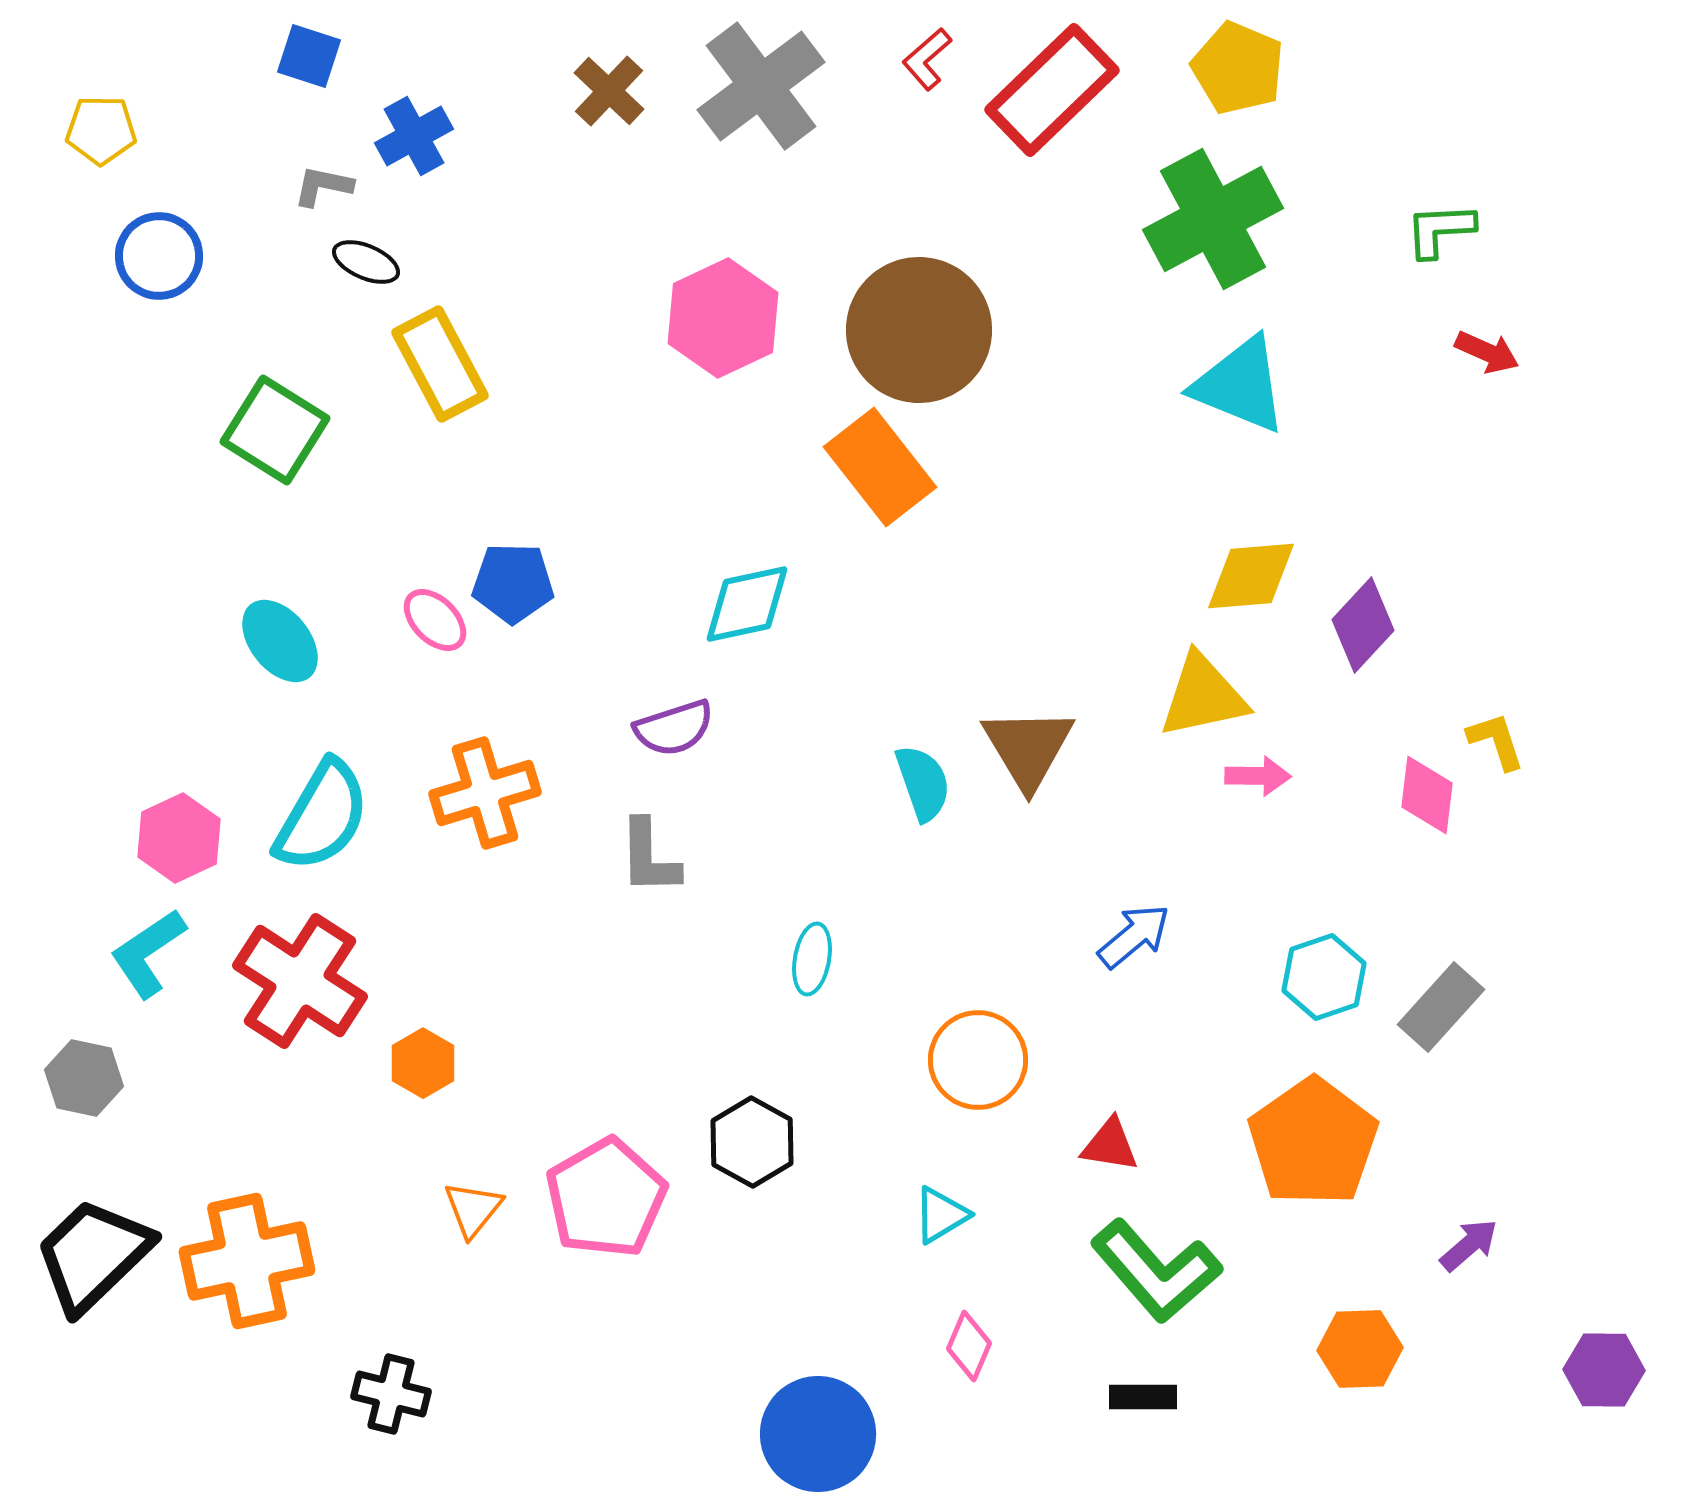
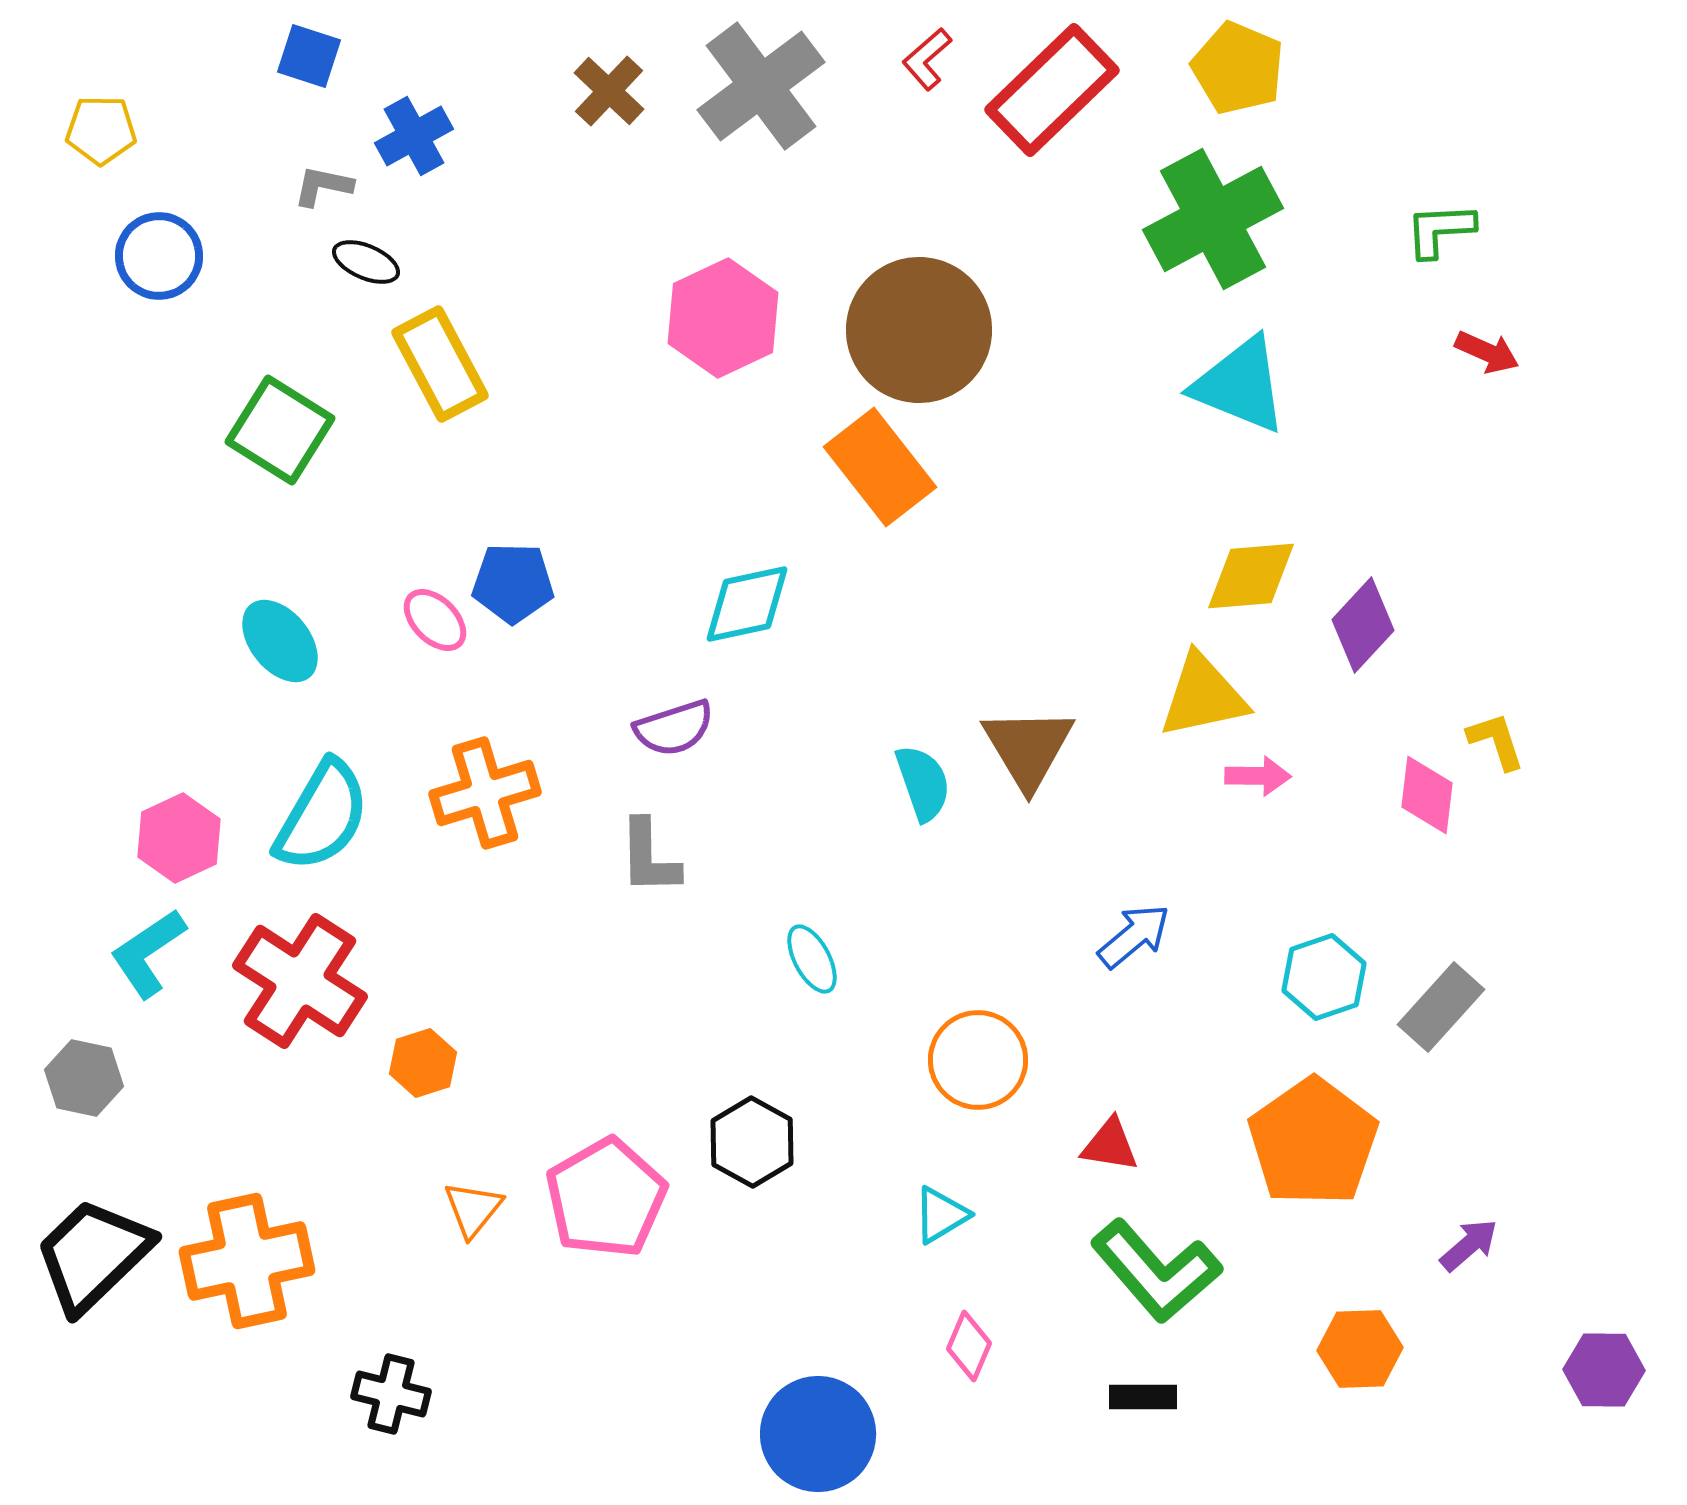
green square at (275, 430): moved 5 px right
cyan ellipse at (812, 959): rotated 38 degrees counterclockwise
orange hexagon at (423, 1063): rotated 12 degrees clockwise
